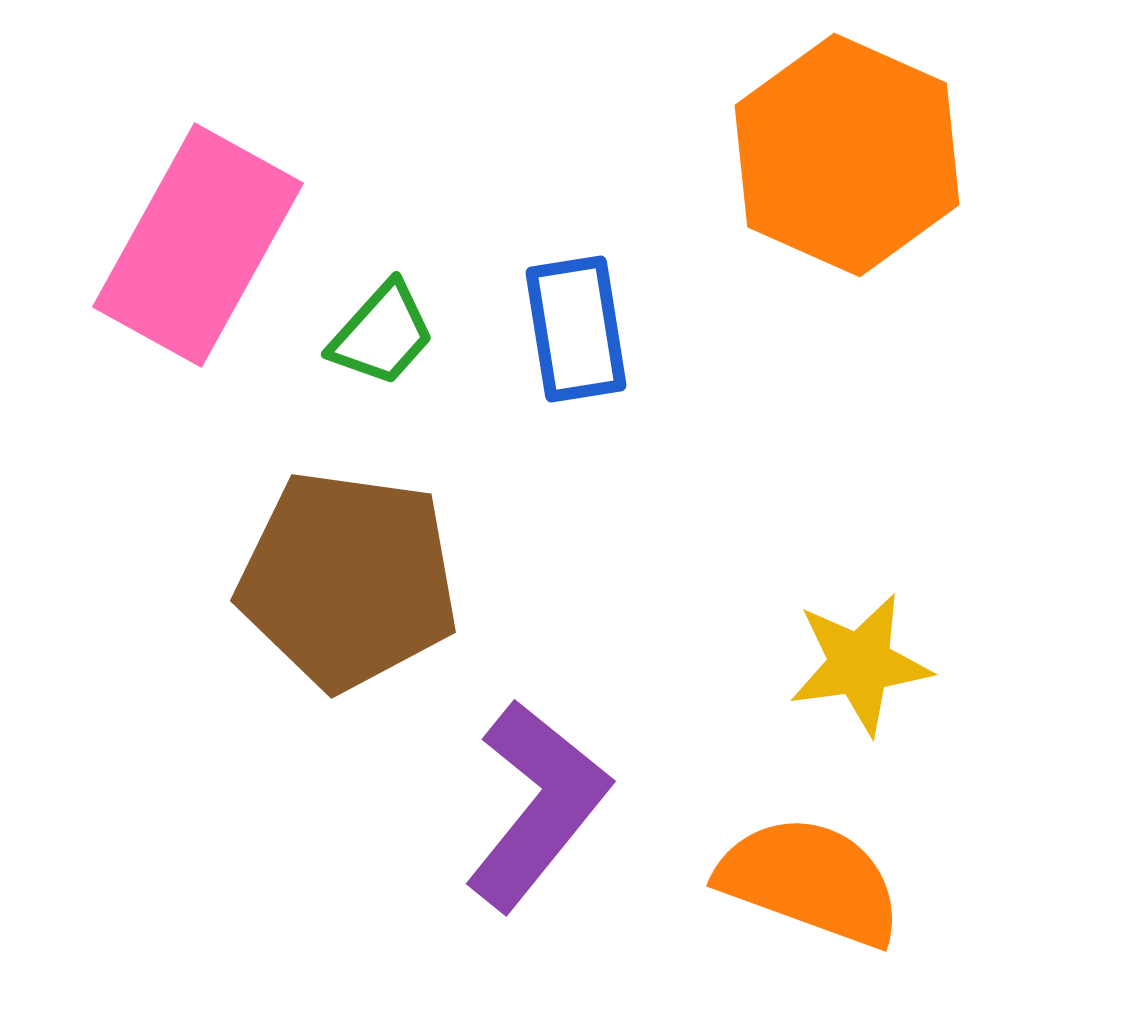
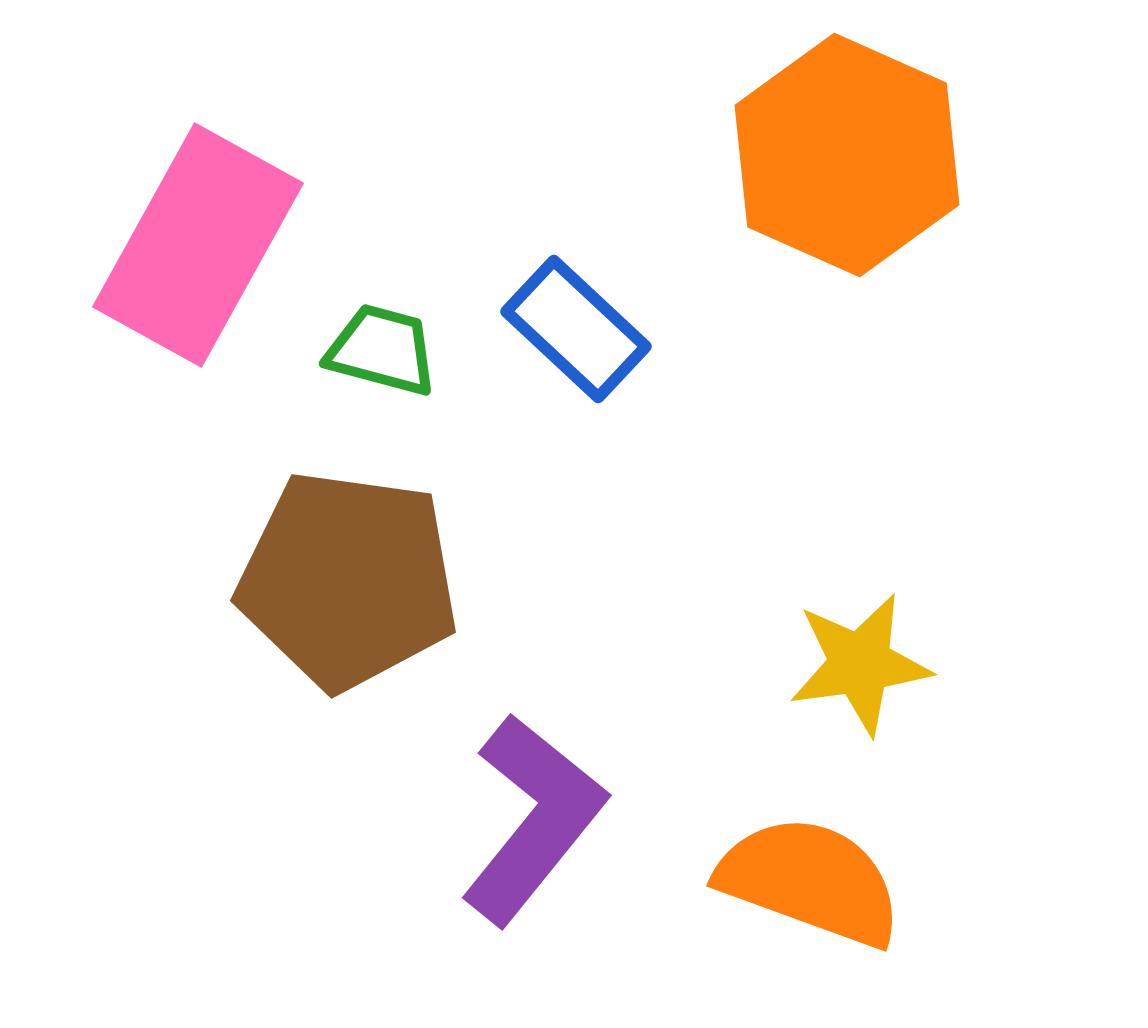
blue rectangle: rotated 38 degrees counterclockwise
green trapezoid: moved 16 px down; rotated 117 degrees counterclockwise
purple L-shape: moved 4 px left, 14 px down
